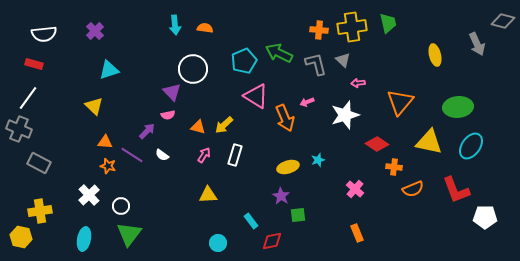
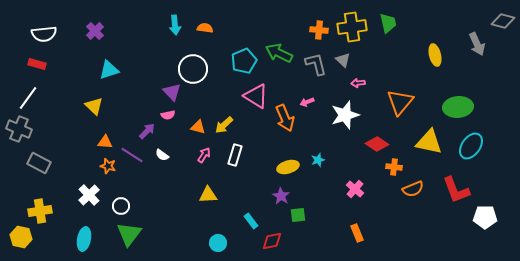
red rectangle at (34, 64): moved 3 px right
